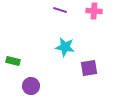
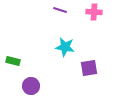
pink cross: moved 1 px down
